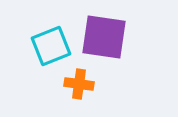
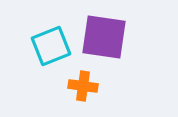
orange cross: moved 4 px right, 2 px down
